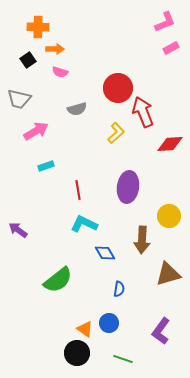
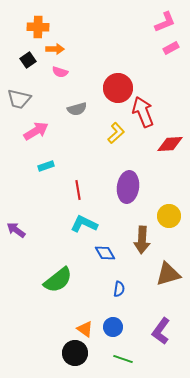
purple arrow: moved 2 px left
blue circle: moved 4 px right, 4 px down
black circle: moved 2 px left
